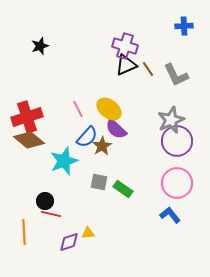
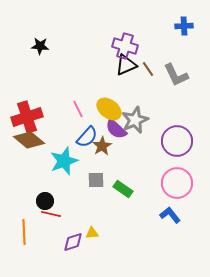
black star: rotated 24 degrees clockwise
gray star: moved 36 px left
gray square: moved 3 px left, 2 px up; rotated 12 degrees counterclockwise
yellow triangle: moved 4 px right
purple diamond: moved 4 px right
